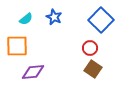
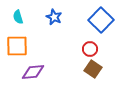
cyan semicircle: moved 8 px left, 2 px up; rotated 112 degrees clockwise
red circle: moved 1 px down
